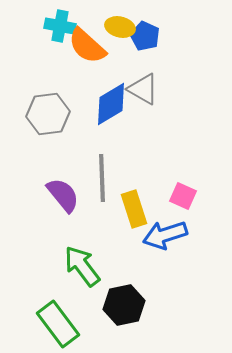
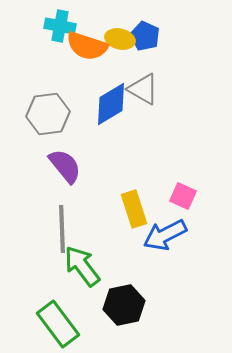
yellow ellipse: moved 12 px down
orange semicircle: rotated 24 degrees counterclockwise
gray line: moved 40 px left, 51 px down
purple semicircle: moved 2 px right, 29 px up
blue arrow: rotated 9 degrees counterclockwise
